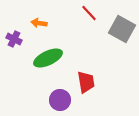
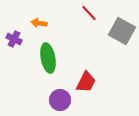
gray square: moved 2 px down
green ellipse: rotated 76 degrees counterclockwise
red trapezoid: rotated 35 degrees clockwise
